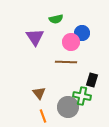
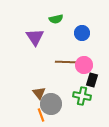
pink circle: moved 13 px right, 23 px down
gray circle: moved 17 px left, 3 px up
orange line: moved 2 px left, 1 px up
